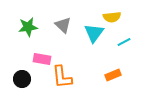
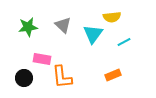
cyan triangle: moved 1 px left, 1 px down
black circle: moved 2 px right, 1 px up
